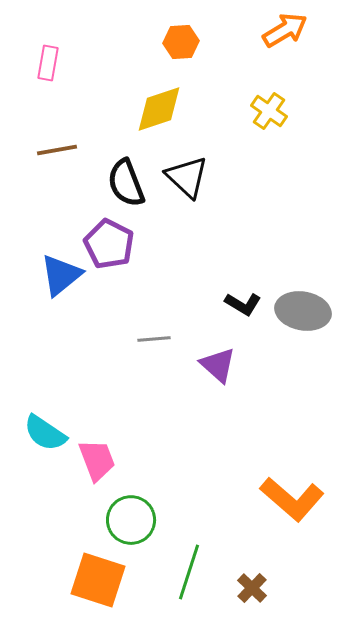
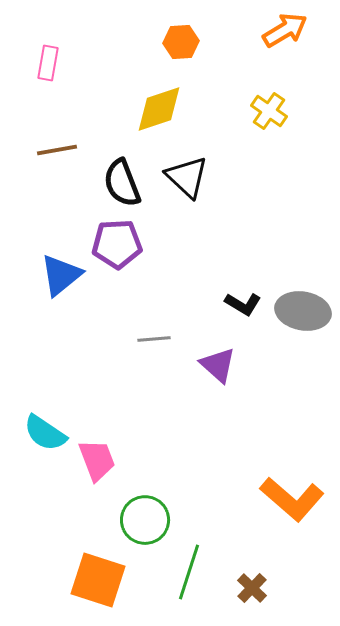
black semicircle: moved 4 px left
purple pentagon: moved 8 px right; rotated 30 degrees counterclockwise
green circle: moved 14 px right
